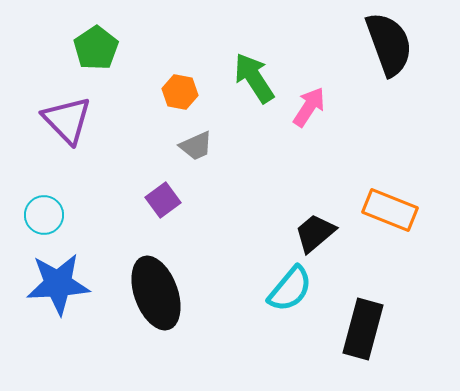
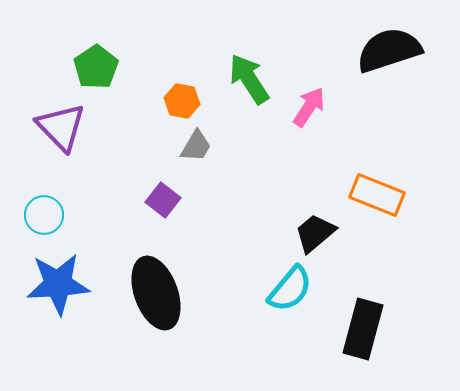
black semicircle: moved 6 px down; rotated 88 degrees counterclockwise
green pentagon: moved 19 px down
green arrow: moved 5 px left, 1 px down
orange hexagon: moved 2 px right, 9 px down
purple triangle: moved 6 px left, 7 px down
gray trapezoid: rotated 36 degrees counterclockwise
purple square: rotated 16 degrees counterclockwise
orange rectangle: moved 13 px left, 15 px up
